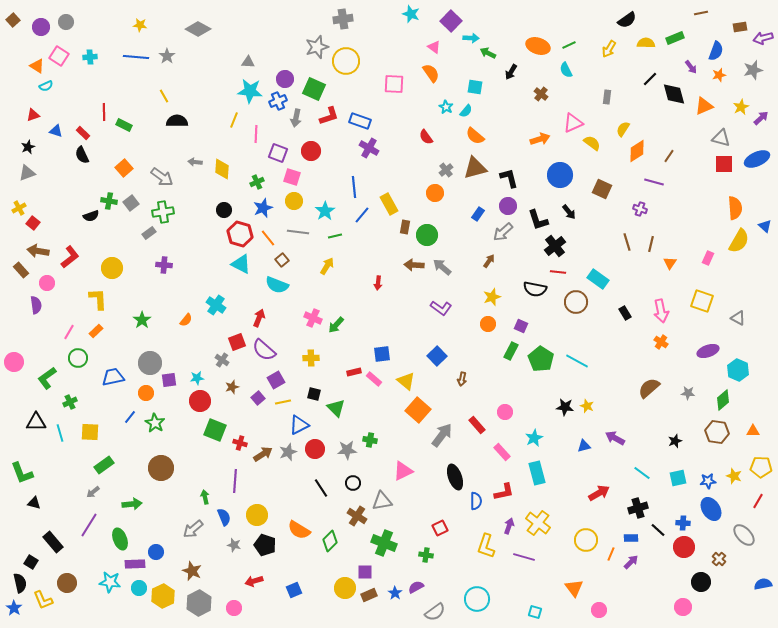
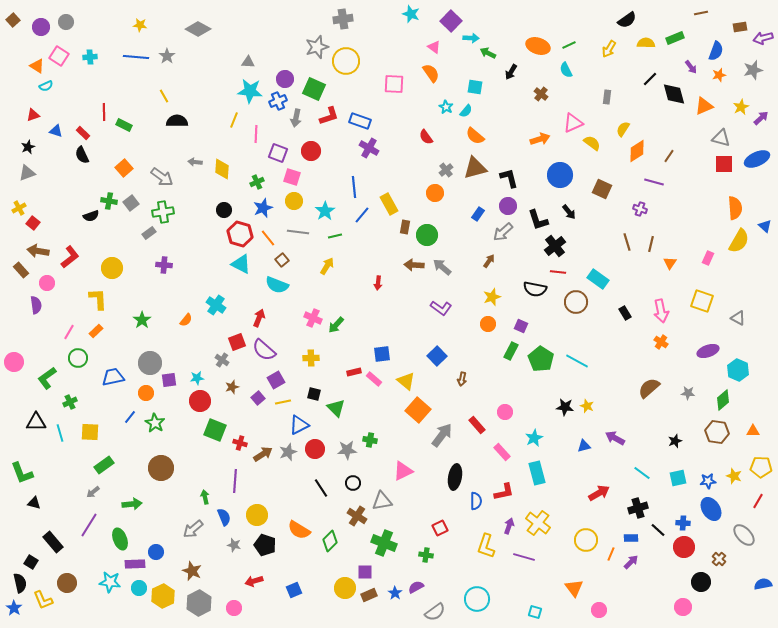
black ellipse at (455, 477): rotated 30 degrees clockwise
